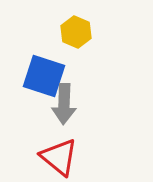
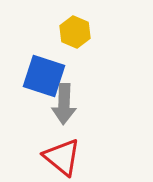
yellow hexagon: moved 1 px left
red triangle: moved 3 px right
